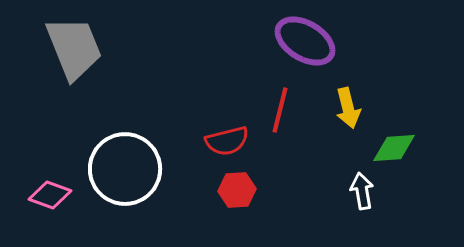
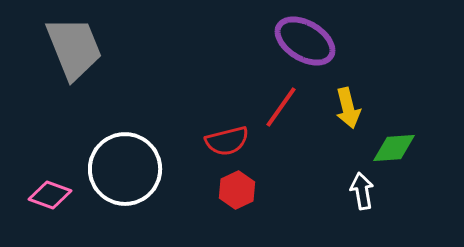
red line: moved 1 px right, 3 px up; rotated 21 degrees clockwise
red hexagon: rotated 21 degrees counterclockwise
